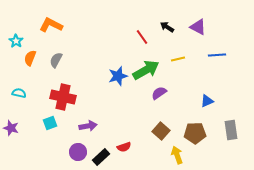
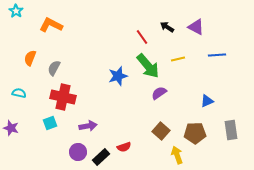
purple triangle: moved 2 px left
cyan star: moved 30 px up
gray semicircle: moved 2 px left, 8 px down
green arrow: moved 2 px right, 4 px up; rotated 80 degrees clockwise
